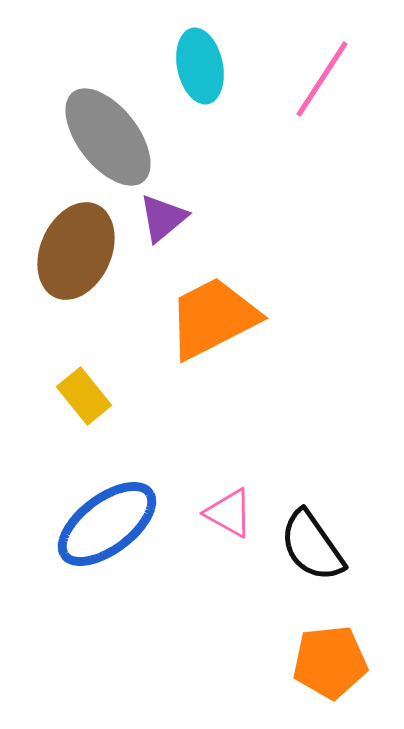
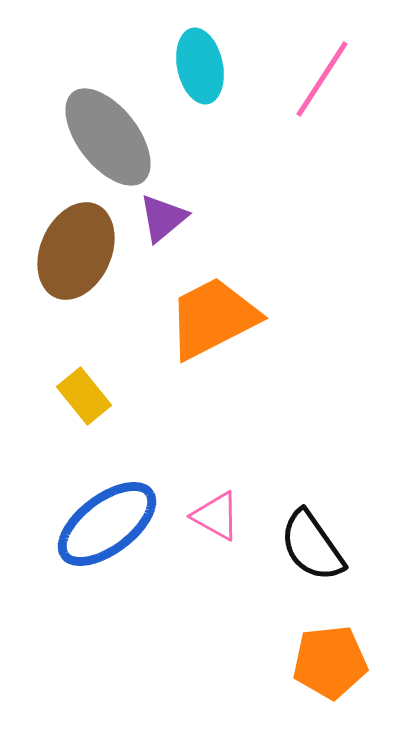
pink triangle: moved 13 px left, 3 px down
